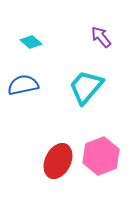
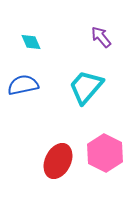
cyan diamond: rotated 25 degrees clockwise
pink hexagon: moved 4 px right, 3 px up; rotated 12 degrees counterclockwise
